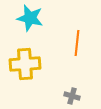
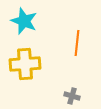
cyan star: moved 6 px left, 3 px down; rotated 8 degrees clockwise
